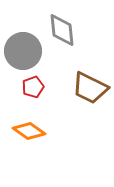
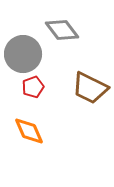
gray diamond: rotated 32 degrees counterclockwise
gray circle: moved 3 px down
orange diamond: rotated 32 degrees clockwise
